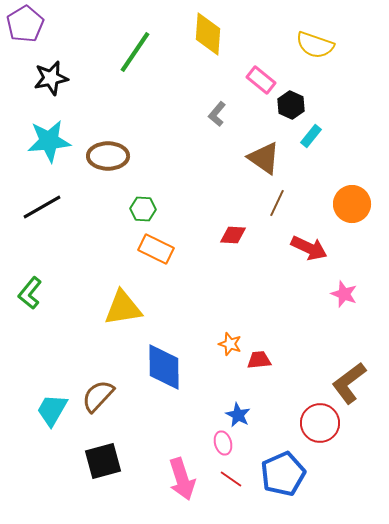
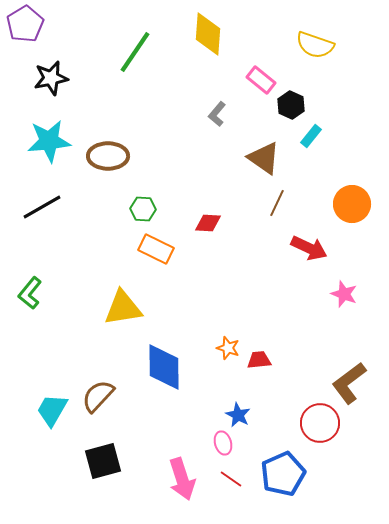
red diamond: moved 25 px left, 12 px up
orange star: moved 2 px left, 4 px down
